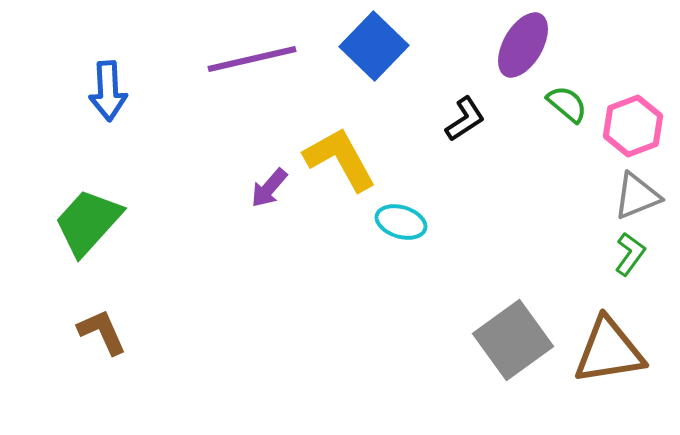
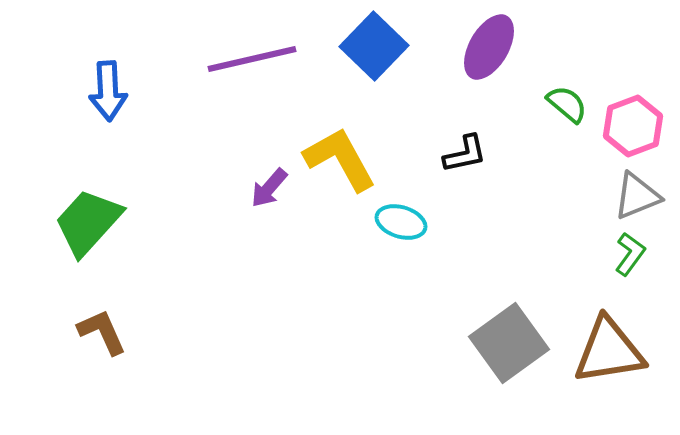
purple ellipse: moved 34 px left, 2 px down
black L-shape: moved 35 px down; rotated 21 degrees clockwise
gray square: moved 4 px left, 3 px down
